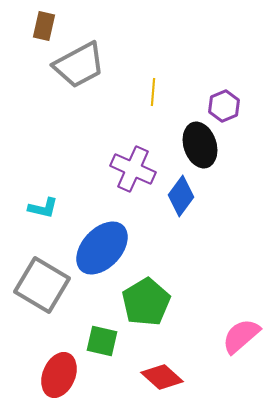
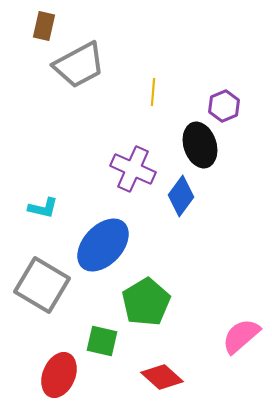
blue ellipse: moved 1 px right, 3 px up
